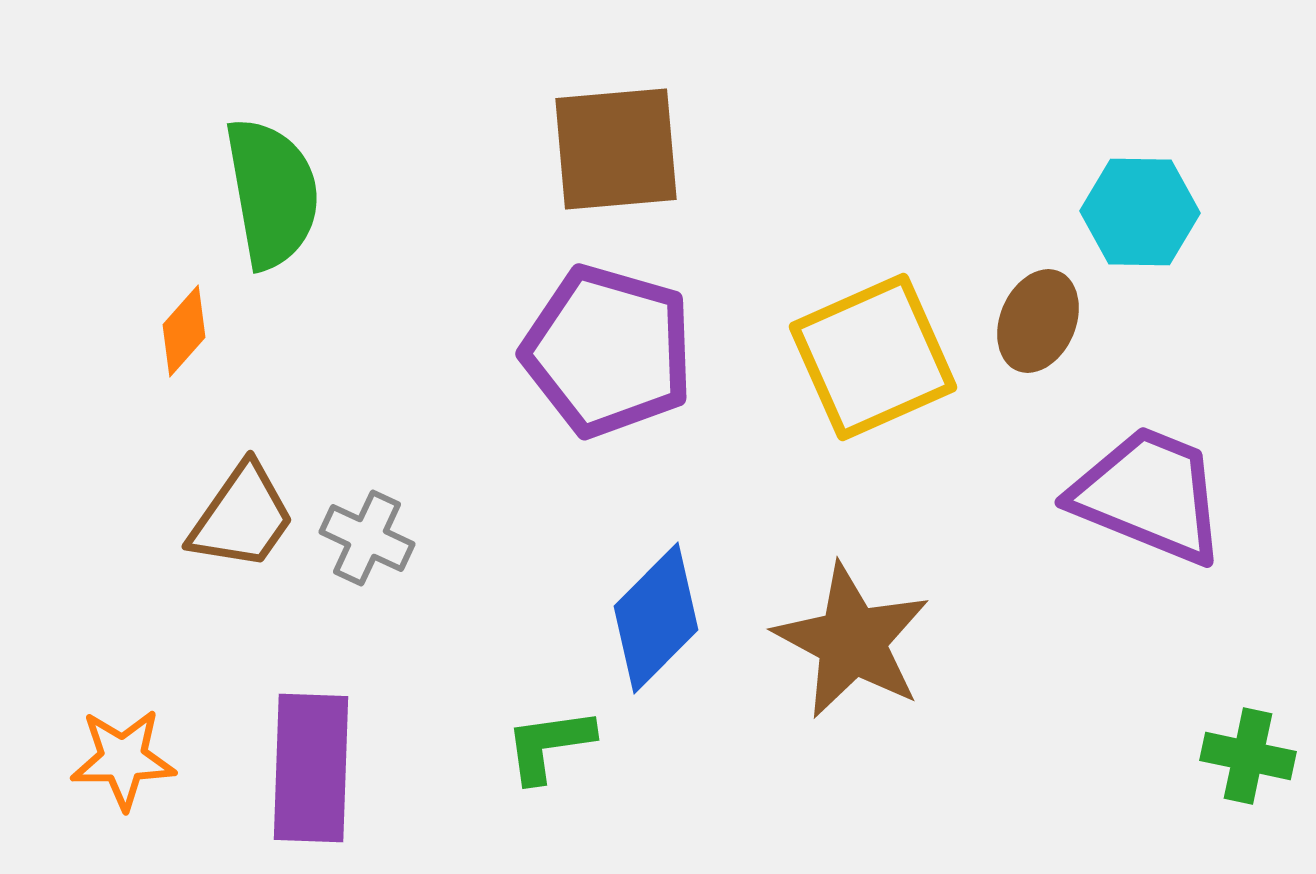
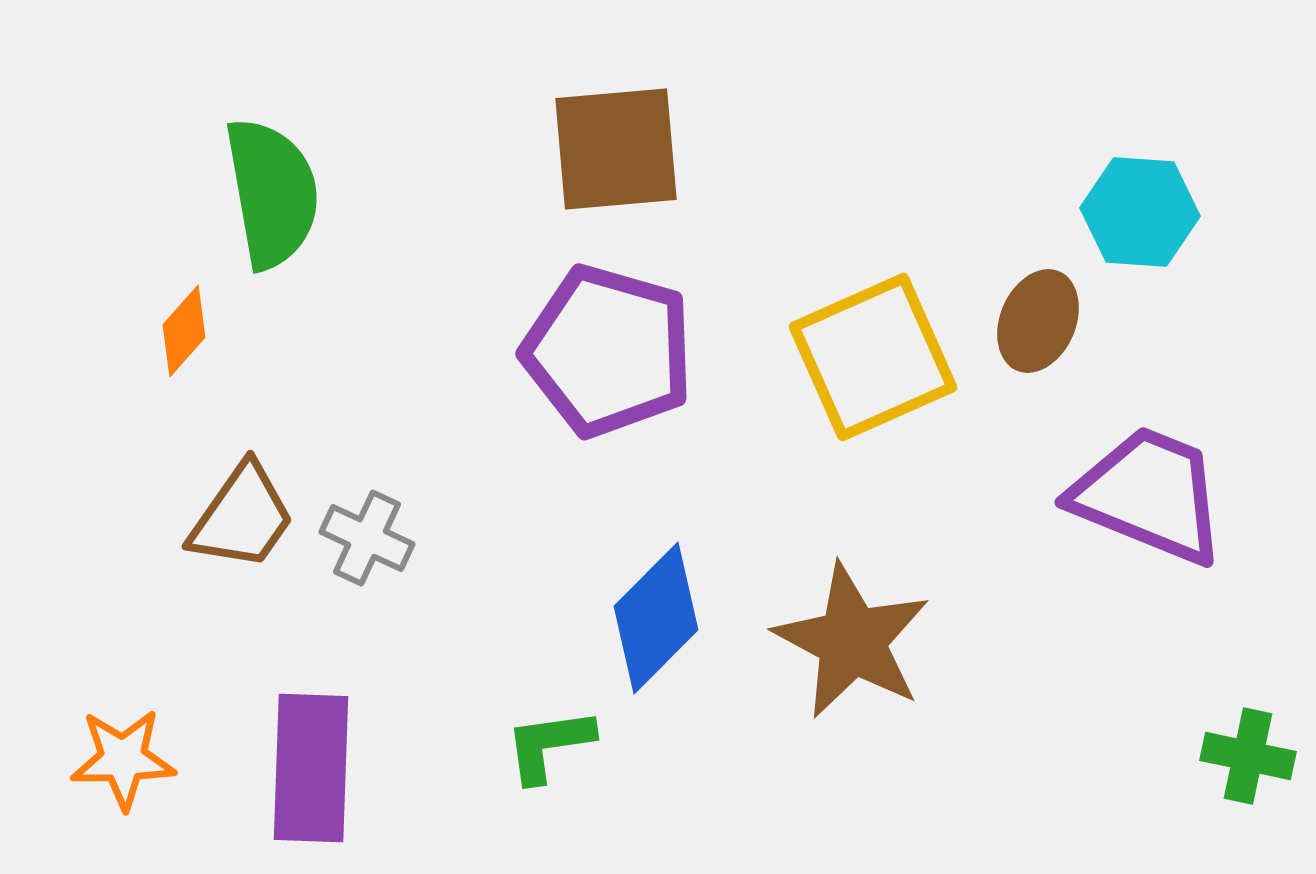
cyan hexagon: rotated 3 degrees clockwise
